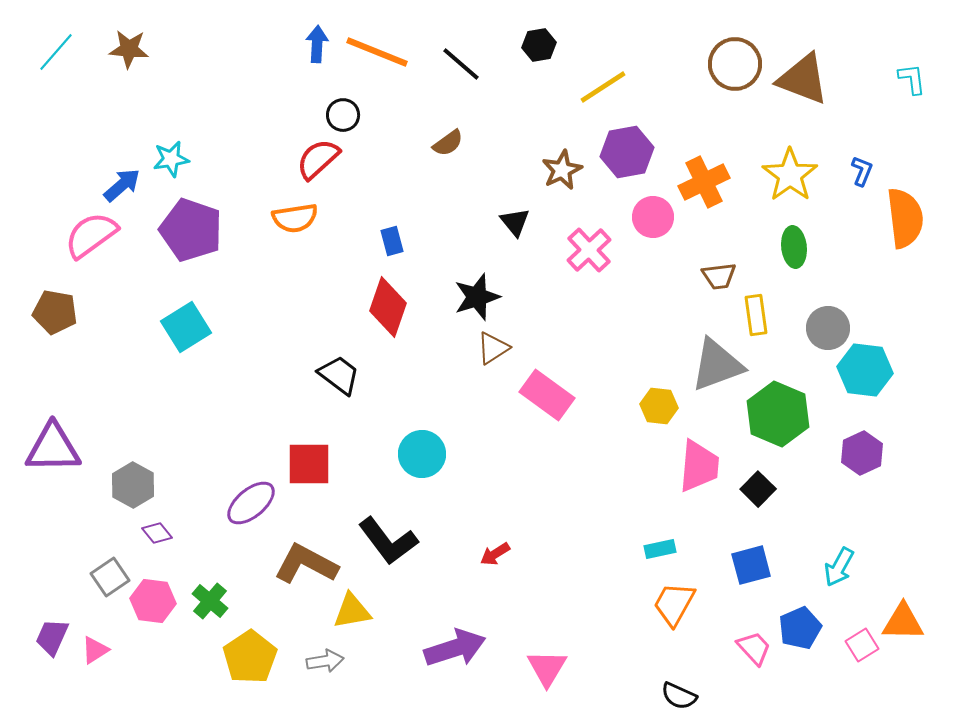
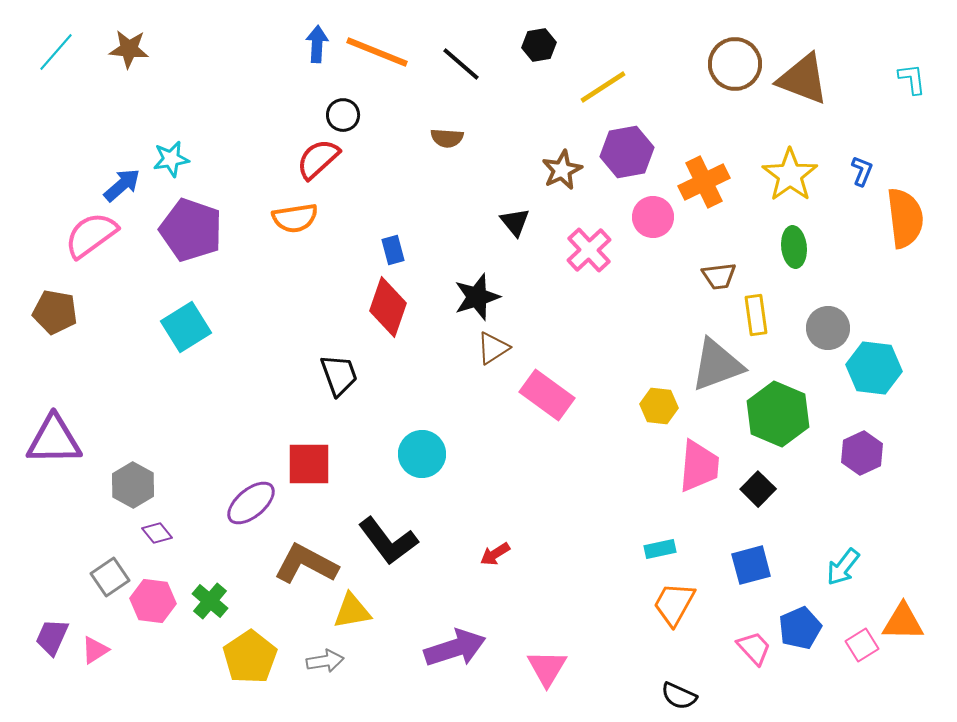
brown semicircle at (448, 143): moved 1 px left, 5 px up; rotated 40 degrees clockwise
blue rectangle at (392, 241): moved 1 px right, 9 px down
cyan hexagon at (865, 370): moved 9 px right, 2 px up
black trapezoid at (339, 375): rotated 33 degrees clockwise
purple triangle at (53, 448): moved 1 px right, 8 px up
cyan arrow at (839, 567): moved 4 px right; rotated 9 degrees clockwise
